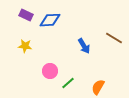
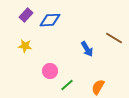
purple rectangle: rotated 72 degrees counterclockwise
blue arrow: moved 3 px right, 3 px down
green line: moved 1 px left, 2 px down
